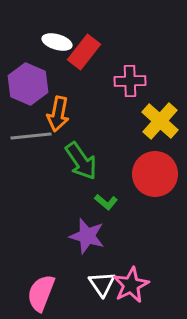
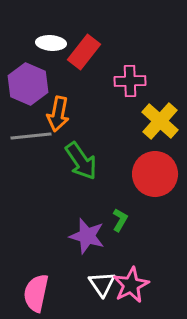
white ellipse: moved 6 px left, 1 px down; rotated 12 degrees counterclockwise
green L-shape: moved 14 px right, 18 px down; rotated 100 degrees counterclockwise
pink semicircle: moved 5 px left; rotated 9 degrees counterclockwise
